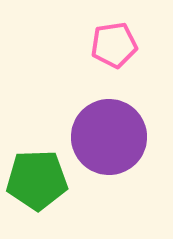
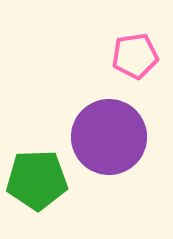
pink pentagon: moved 21 px right, 11 px down
